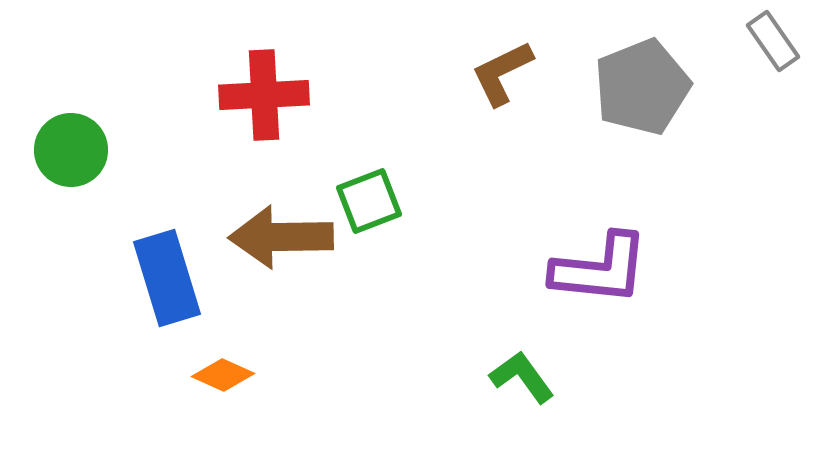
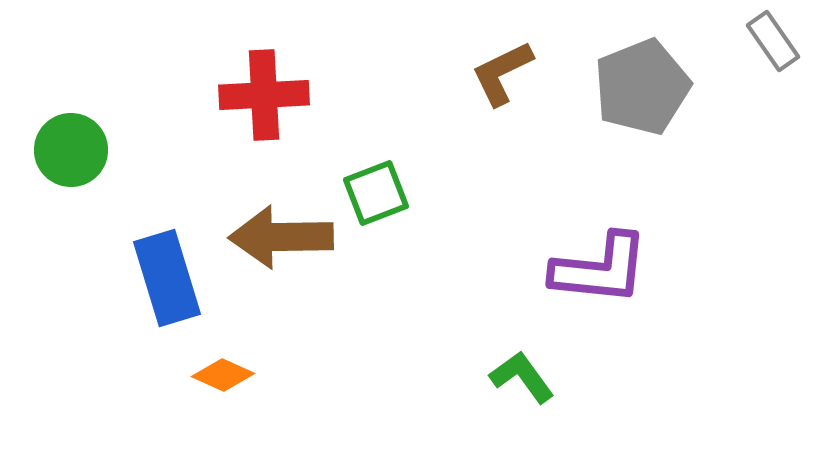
green square: moved 7 px right, 8 px up
